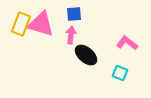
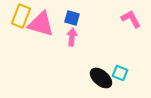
blue square: moved 2 px left, 4 px down; rotated 21 degrees clockwise
yellow rectangle: moved 8 px up
pink arrow: moved 1 px right, 2 px down
pink L-shape: moved 4 px right, 24 px up; rotated 25 degrees clockwise
black ellipse: moved 15 px right, 23 px down
